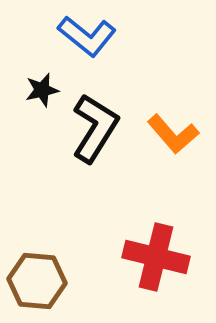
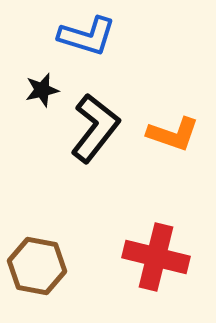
blue L-shape: rotated 22 degrees counterclockwise
black L-shape: rotated 6 degrees clockwise
orange L-shape: rotated 30 degrees counterclockwise
brown hexagon: moved 15 px up; rotated 6 degrees clockwise
